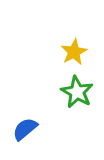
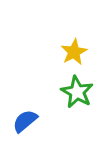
blue semicircle: moved 8 px up
